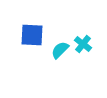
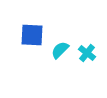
cyan cross: moved 4 px right, 9 px down
